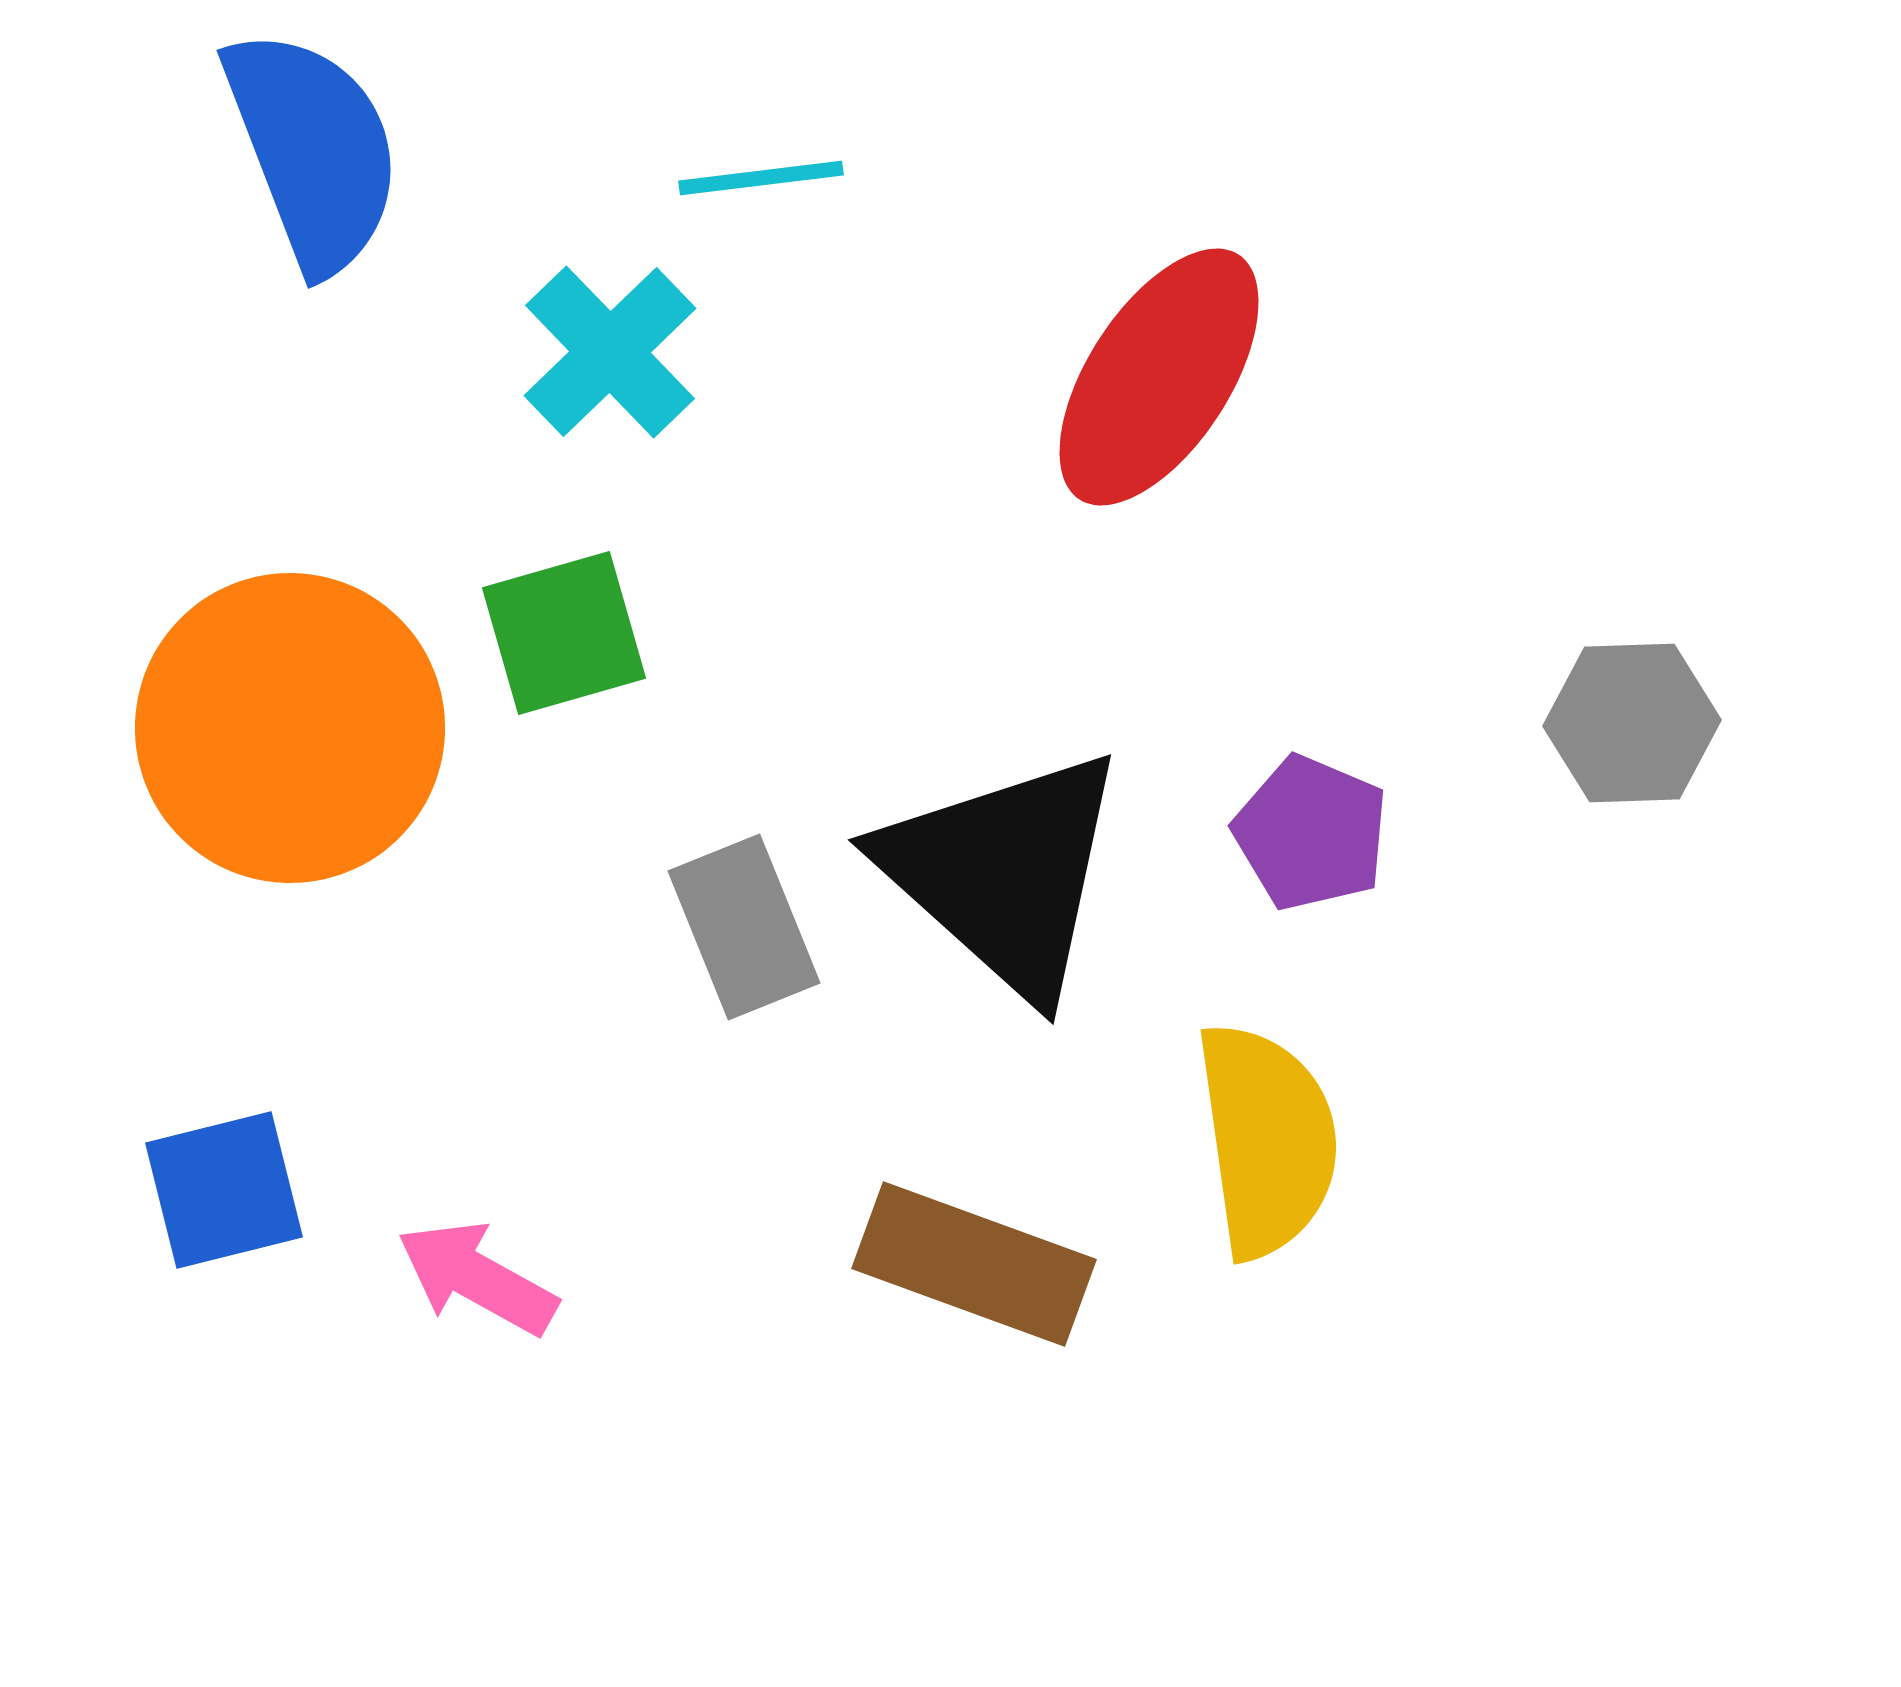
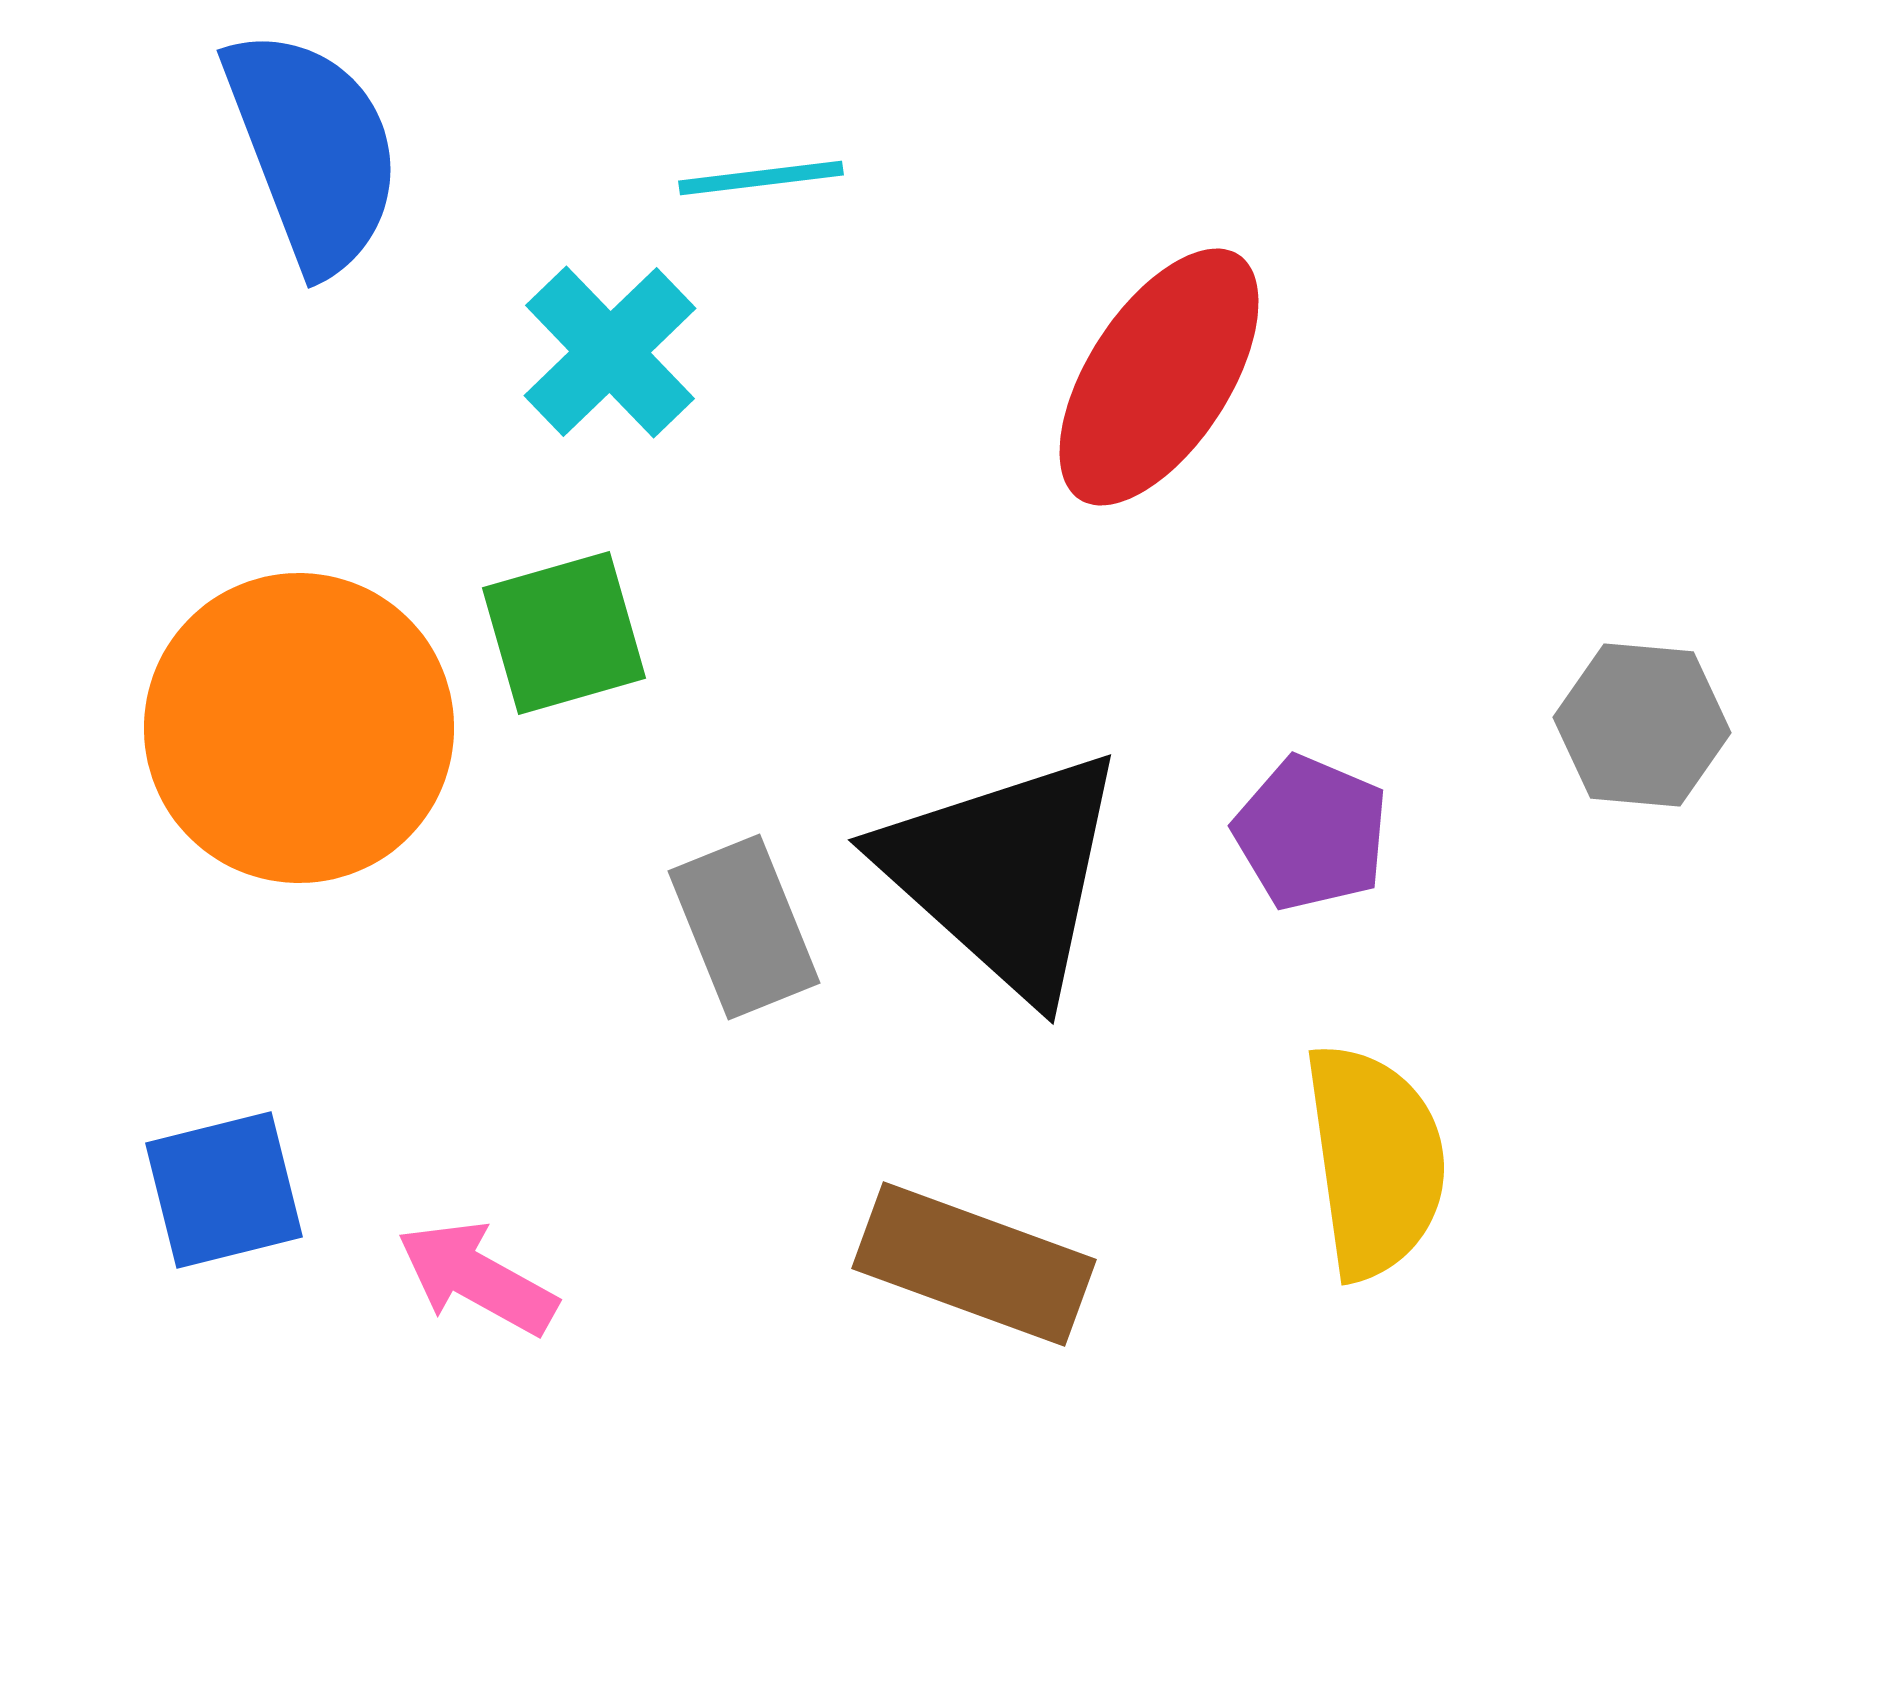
gray hexagon: moved 10 px right, 2 px down; rotated 7 degrees clockwise
orange circle: moved 9 px right
yellow semicircle: moved 108 px right, 21 px down
